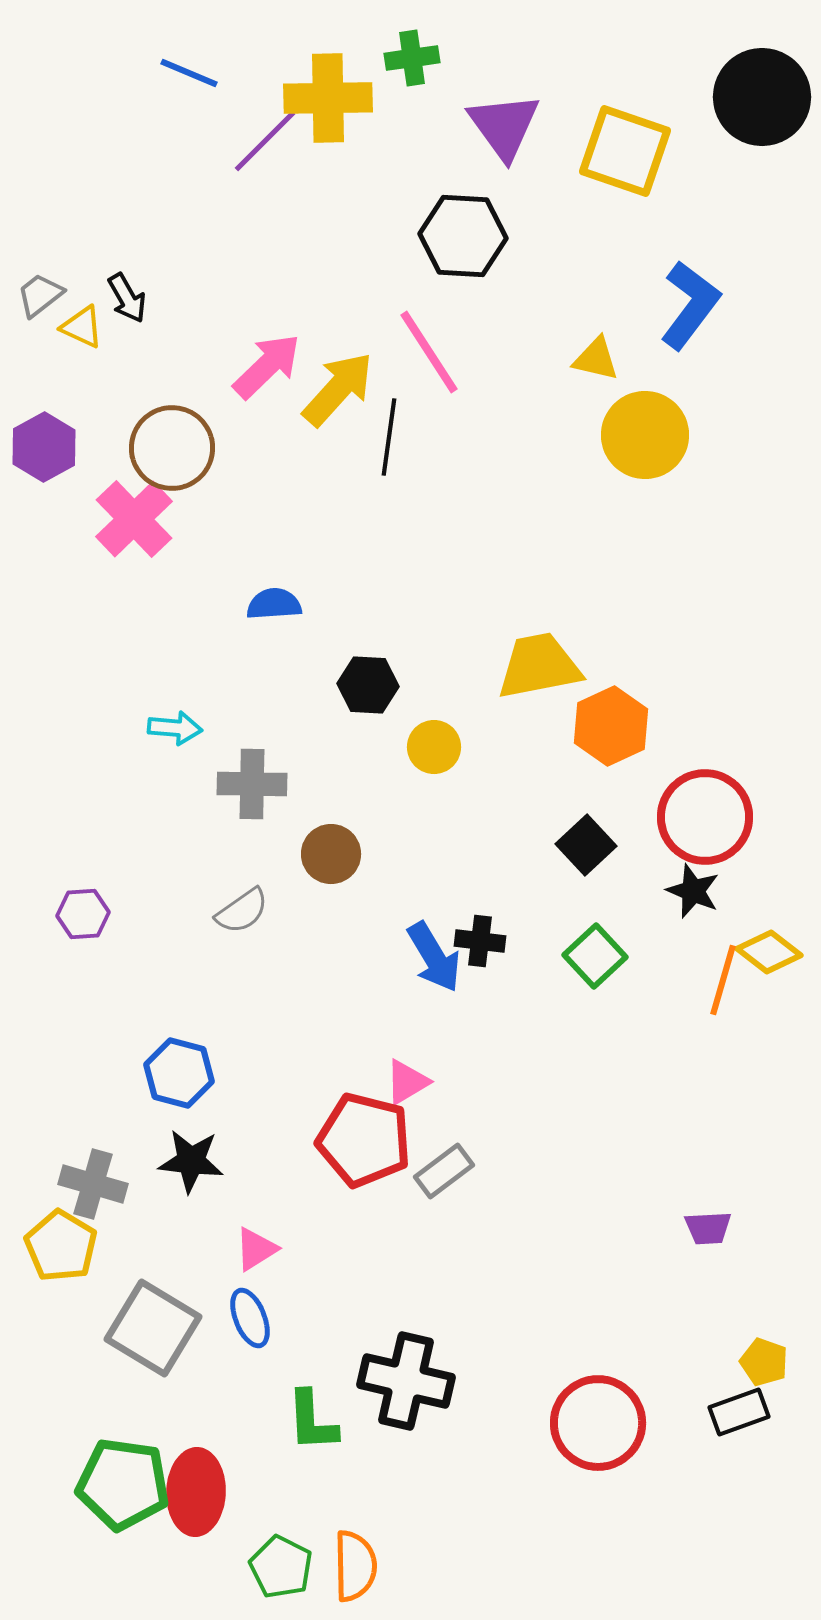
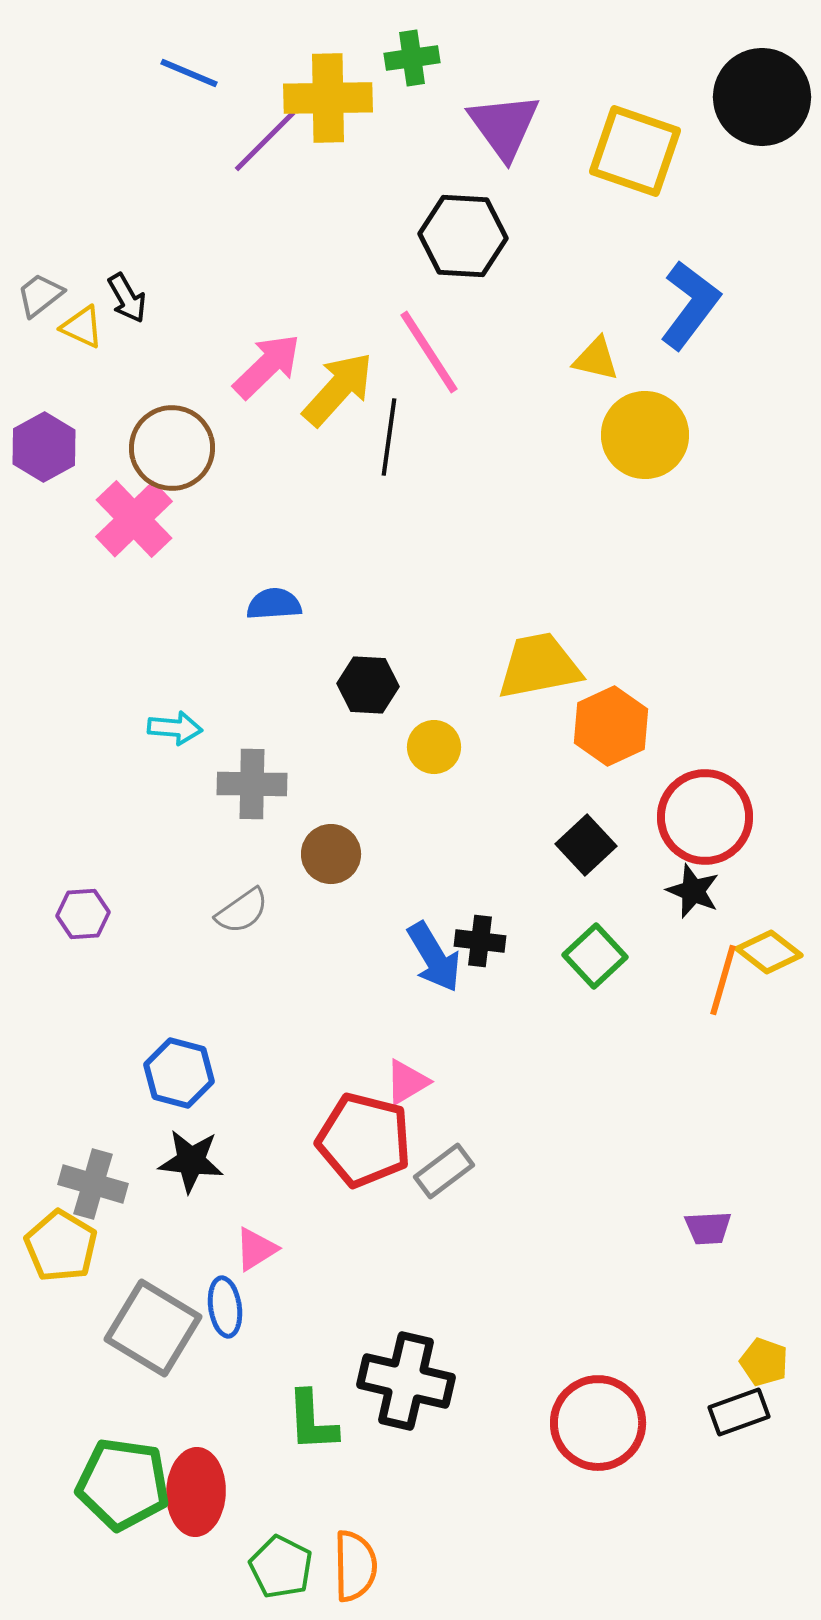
yellow square at (625, 151): moved 10 px right
blue ellipse at (250, 1318): moved 25 px left, 11 px up; rotated 14 degrees clockwise
